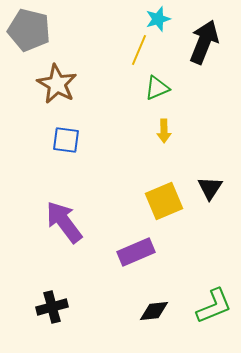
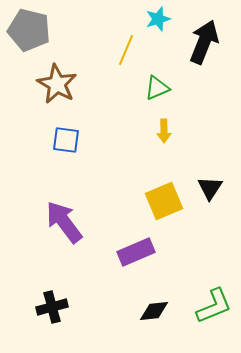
yellow line: moved 13 px left
